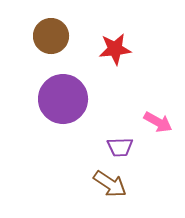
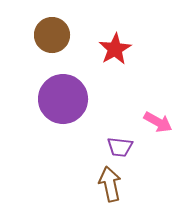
brown circle: moved 1 px right, 1 px up
red star: rotated 24 degrees counterclockwise
purple trapezoid: rotated 8 degrees clockwise
brown arrow: rotated 136 degrees counterclockwise
